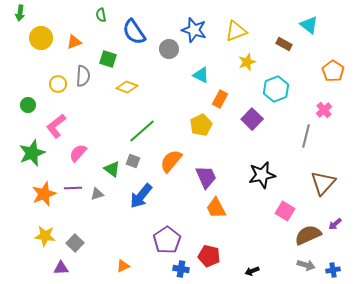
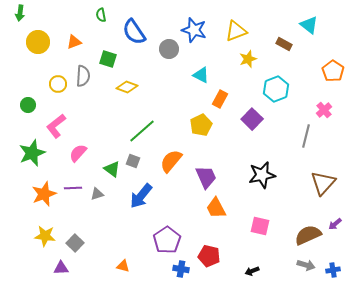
yellow circle at (41, 38): moved 3 px left, 4 px down
yellow star at (247, 62): moved 1 px right, 3 px up
pink square at (285, 211): moved 25 px left, 15 px down; rotated 18 degrees counterclockwise
orange triangle at (123, 266): rotated 40 degrees clockwise
